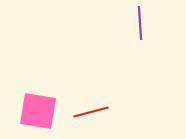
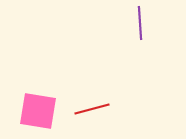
red line: moved 1 px right, 3 px up
